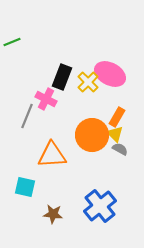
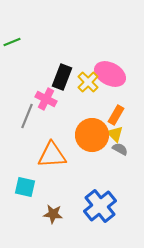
orange rectangle: moved 1 px left, 2 px up
